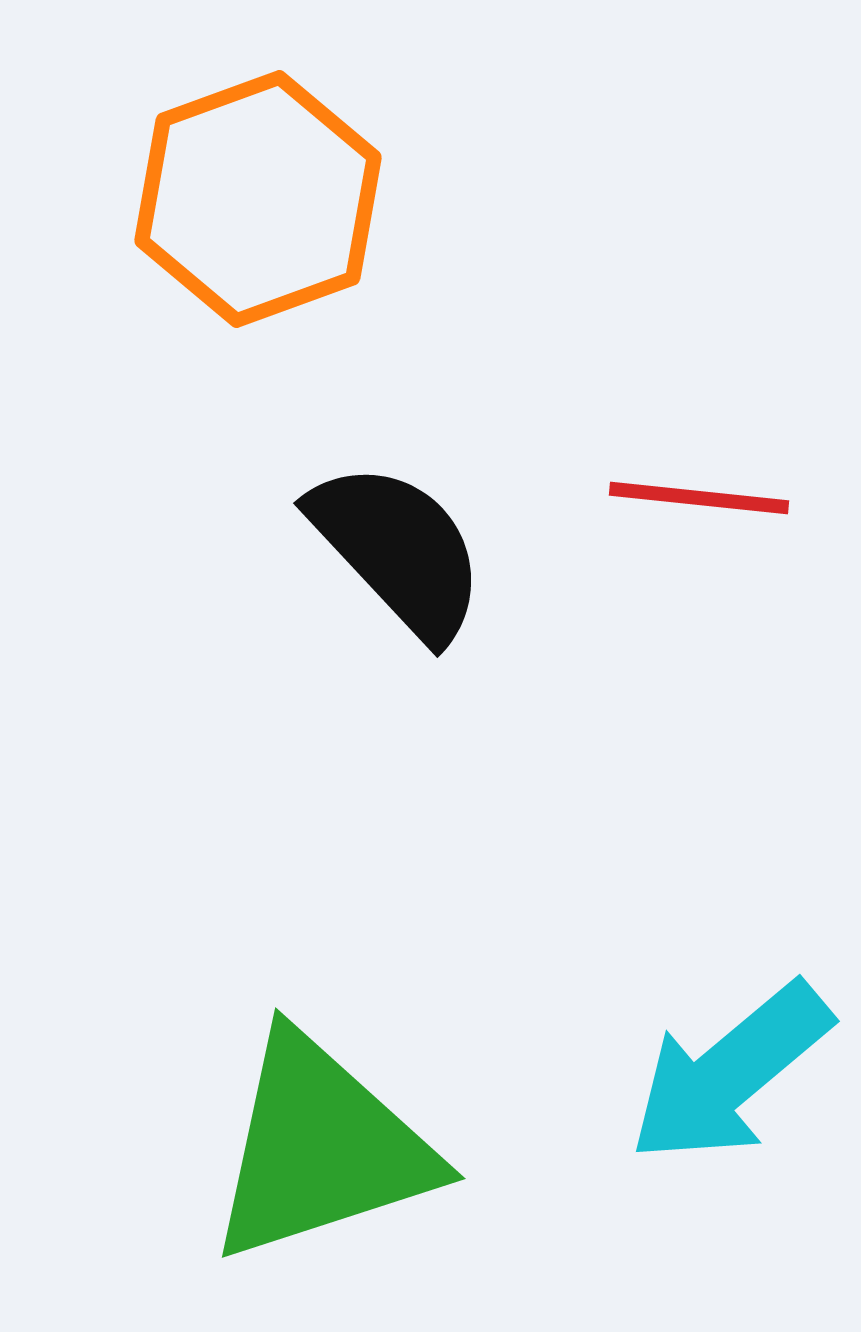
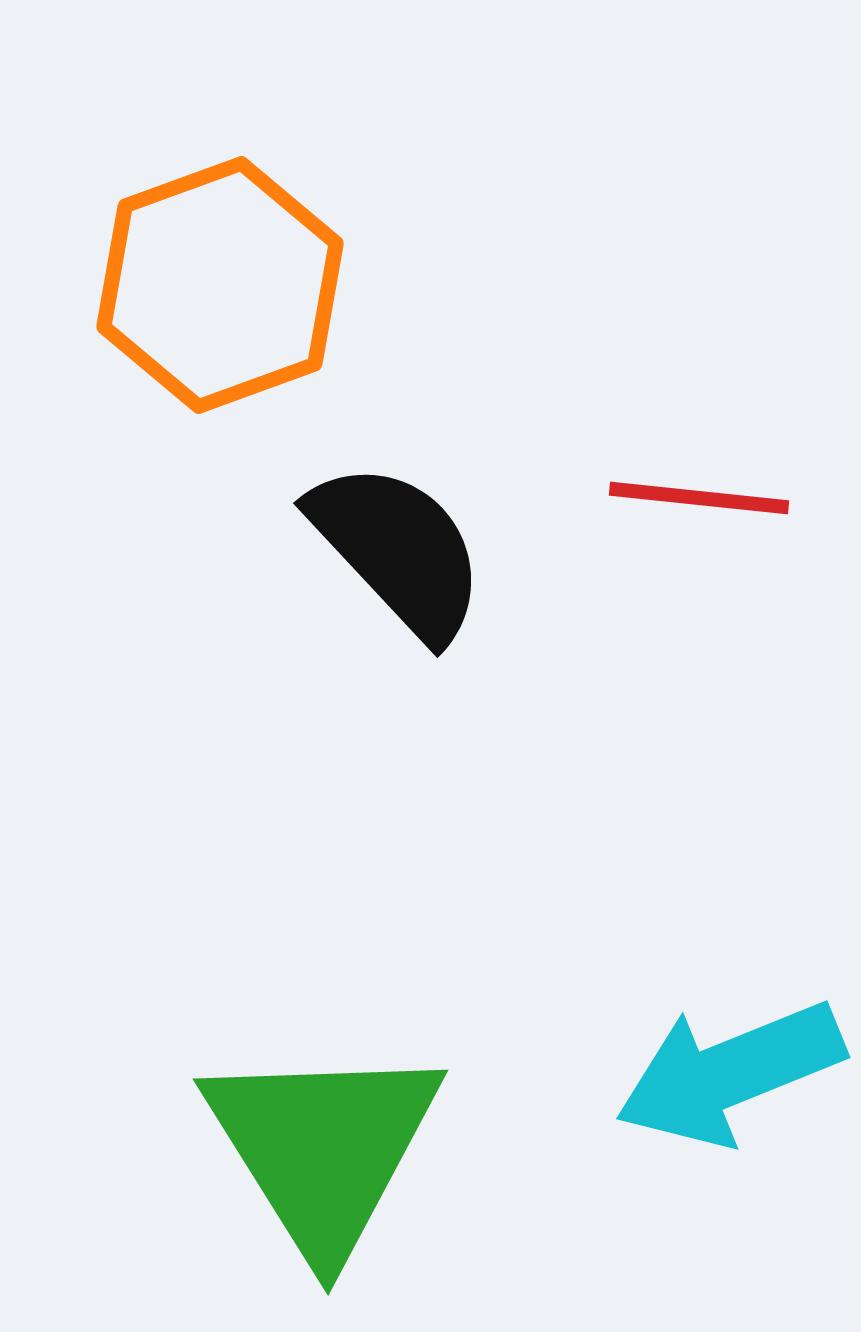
orange hexagon: moved 38 px left, 86 px down
cyan arrow: rotated 18 degrees clockwise
green triangle: moved 2 px right; rotated 44 degrees counterclockwise
